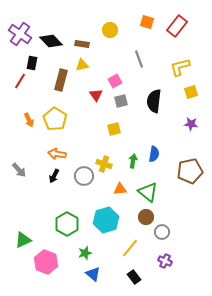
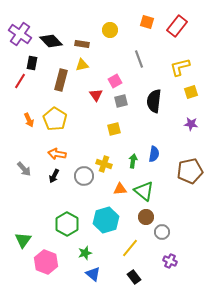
gray arrow at (19, 170): moved 5 px right, 1 px up
green triangle at (148, 192): moved 4 px left, 1 px up
green triangle at (23, 240): rotated 30 degrees counterclockwise
purple cross at (165, 261): moved 5 px right
